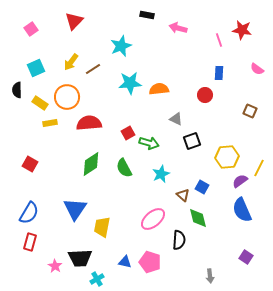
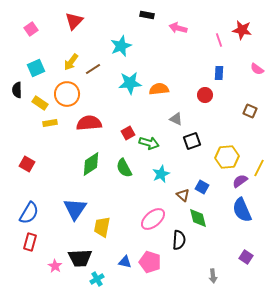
orange circle at (67, 97): moved 3 px up
red square at (30, 164): moved 3 px left
gray arrow at (210, 276): moved 3 px right
